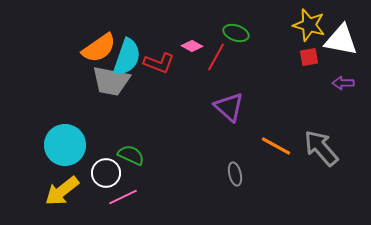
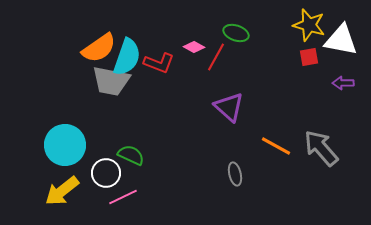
pink diamond: moved 2 px right, 1 px down
